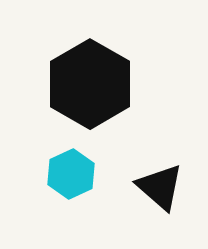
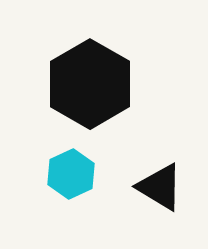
black triangle: rotated 10 degrees counterclockwise
